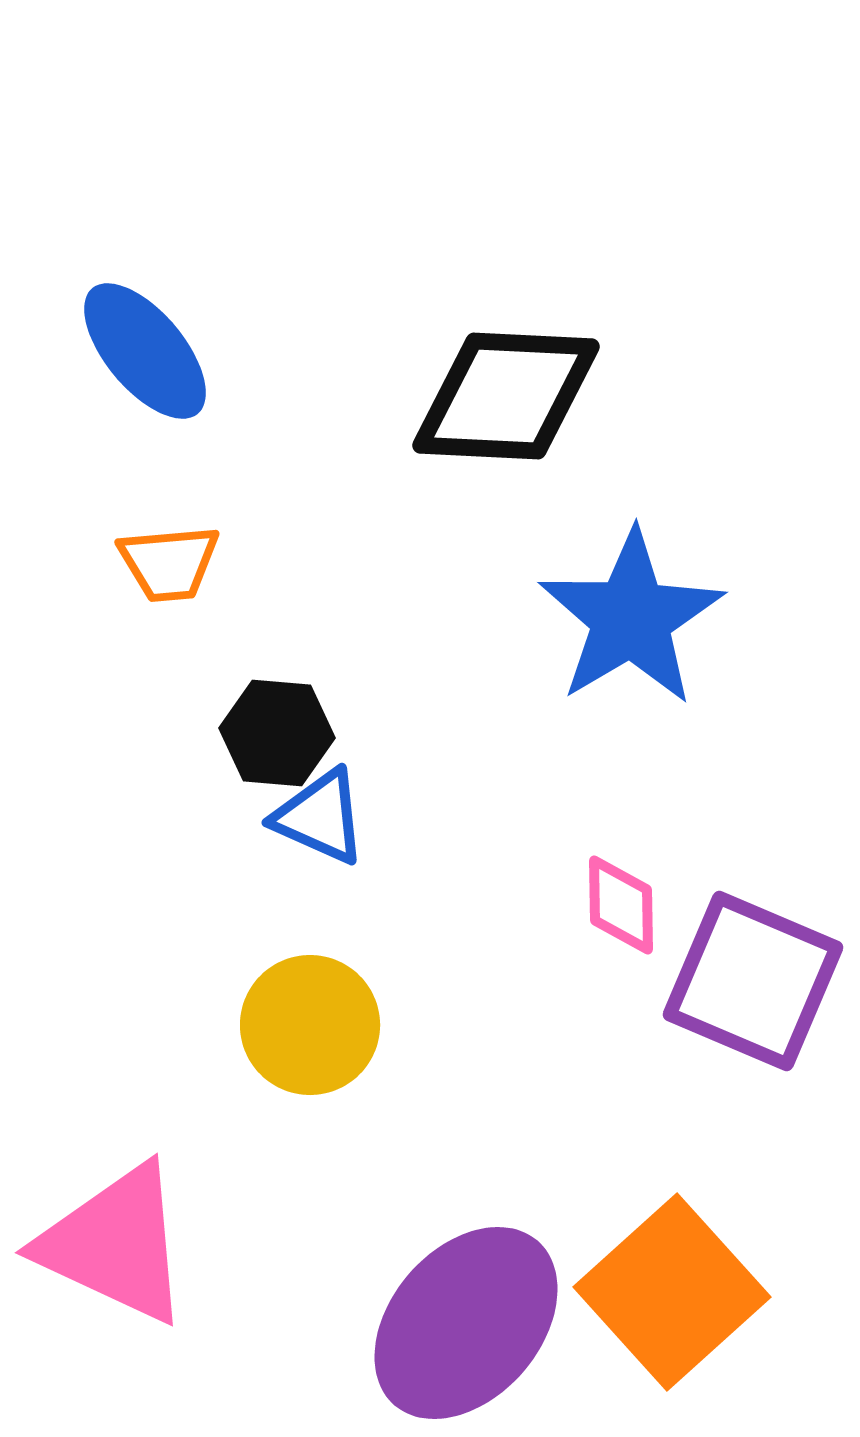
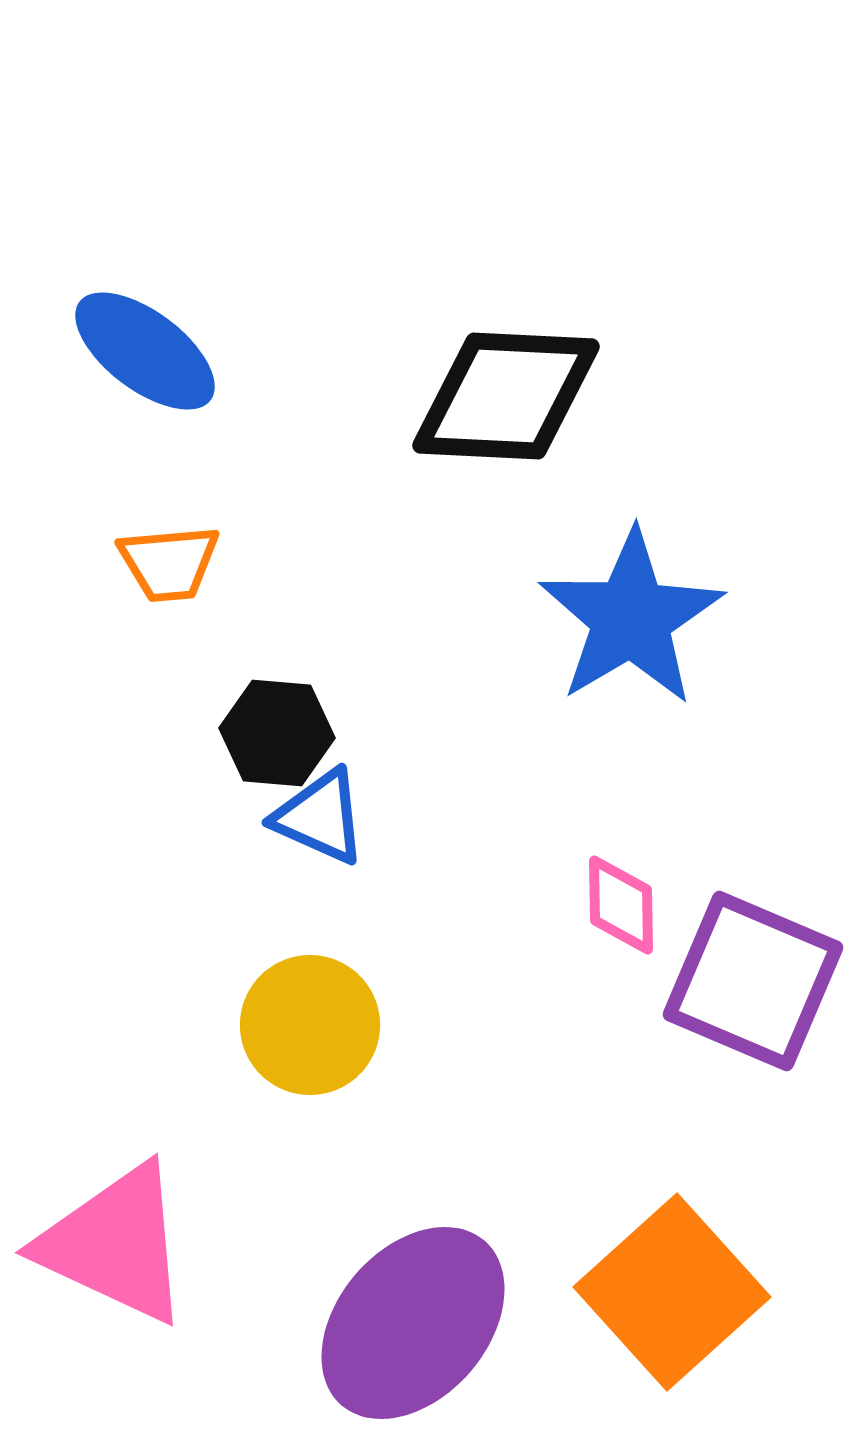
blue ellipse: rotated 13 degrees counterclockwise
purple ellipse: moved 53 px left
